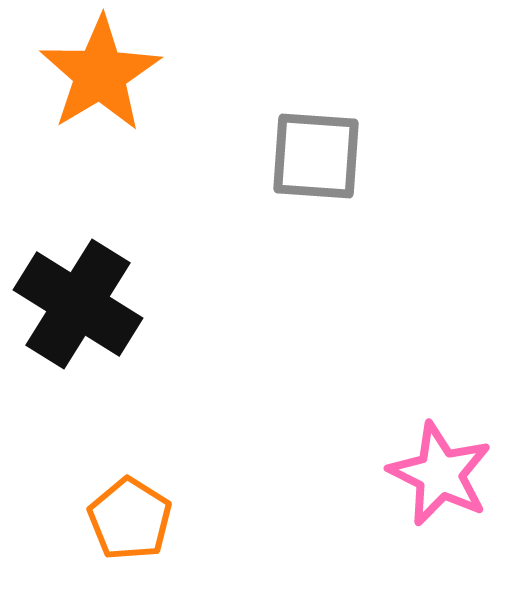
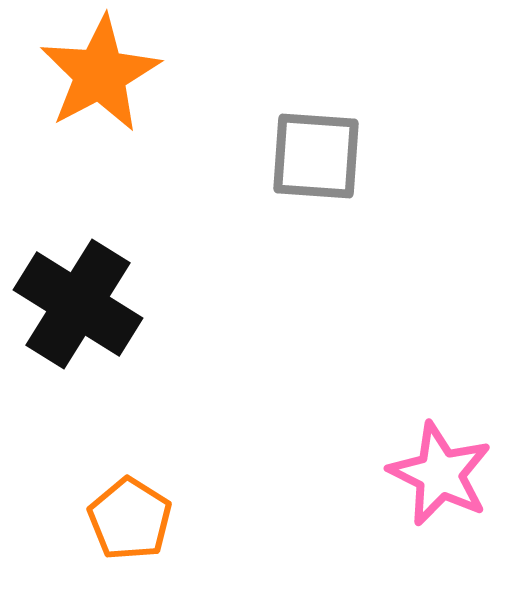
orange star: rotated 3 degrees clockwise
